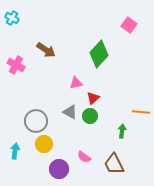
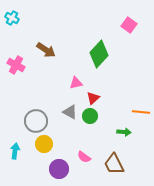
green arrow: moved 2 px right, 1 px down; rotated 88 degrees clockwise
